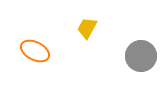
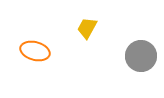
orange ellipse: rotated 12 degrees counterclockwise
